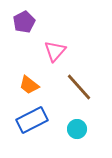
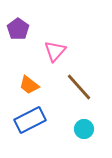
purple pentagon: moved 6 px left, 7 px down; rotated 10 degrees counterclockwise
blue rectangle: moved 2 px left
cyan circle: moved 7 px right
